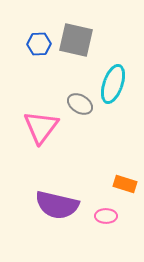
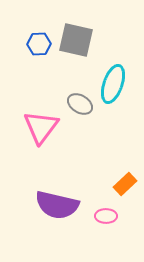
orange rectangle: rotated 60 degrees counterclockwise
